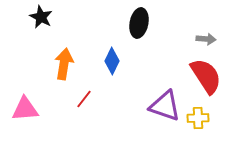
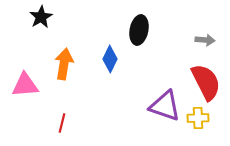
black star: rotated 15 degrees clockwise
black ellipse: moved 7 px down
gray arrow: moved 1 px left, 1 px down
blue diamond: moved 2 px left, 2 px up
red semicircle: moved 6 px down; rotated 6 degrees clockwise
red line: moved 22 px left, 24 px down; rotated 24 degrees counterclockwise
pink triangle: moved 24 px up
